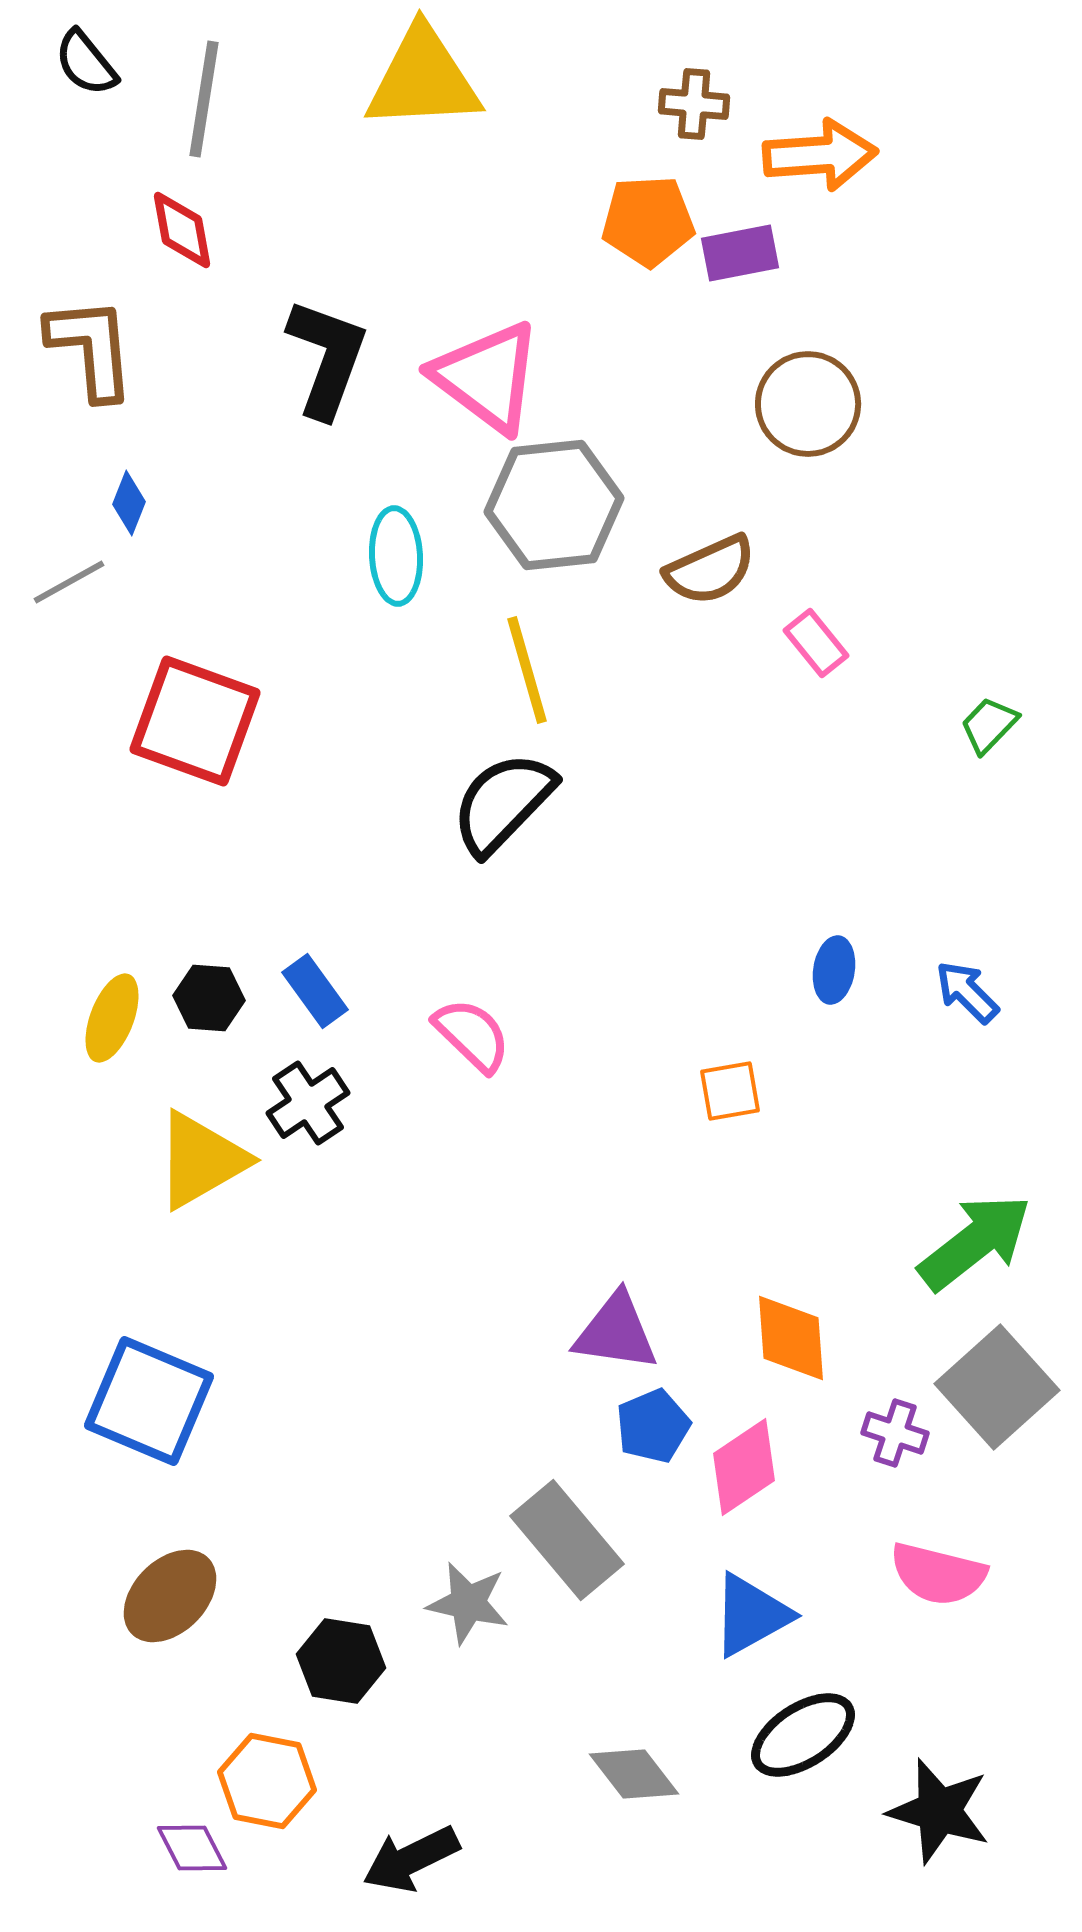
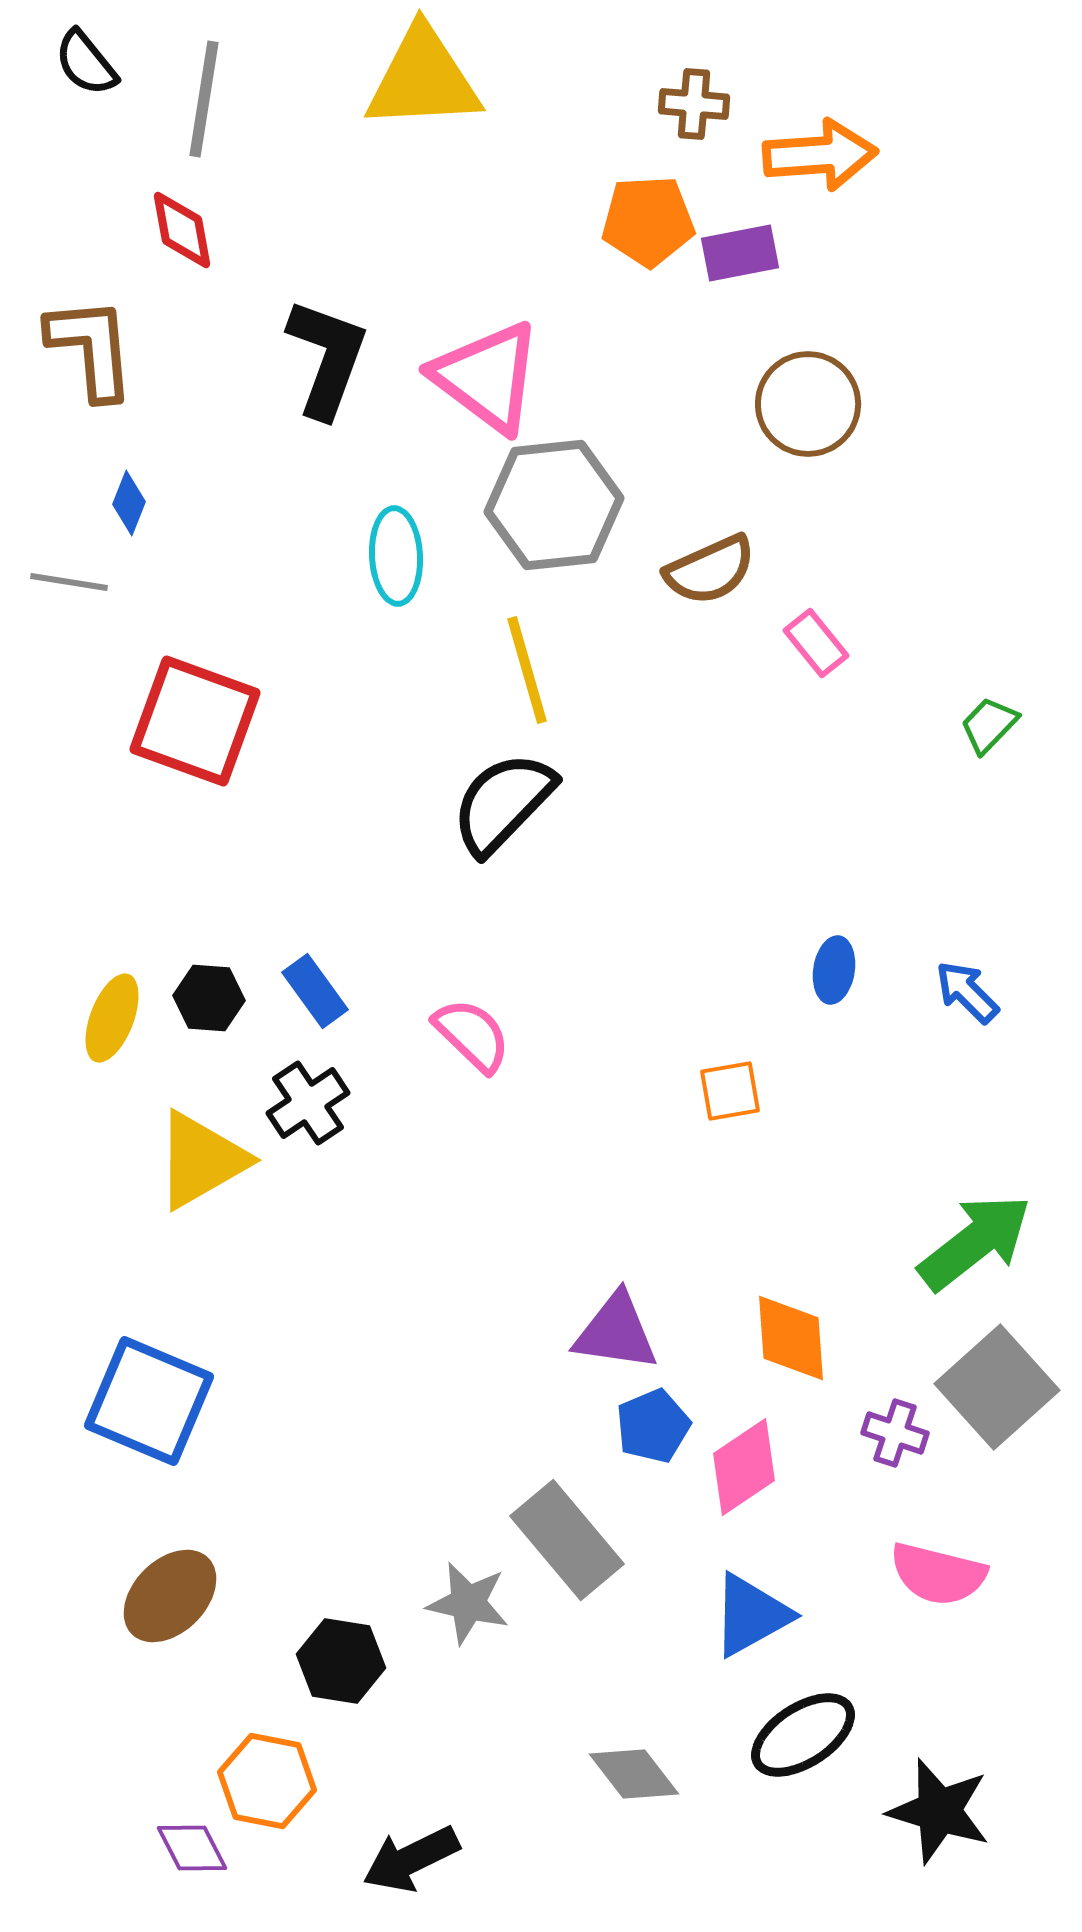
gray line at (69, 582): rotated 38 degrees clockwise
